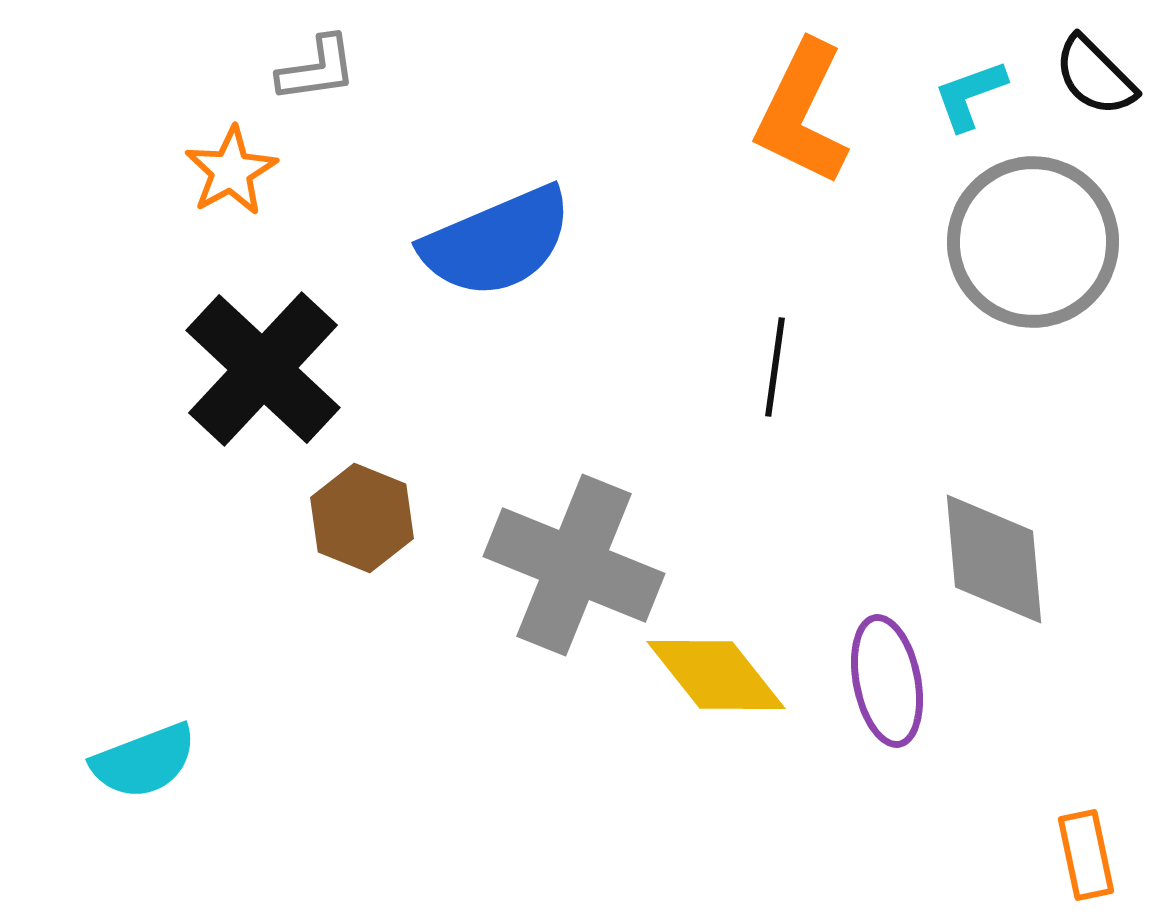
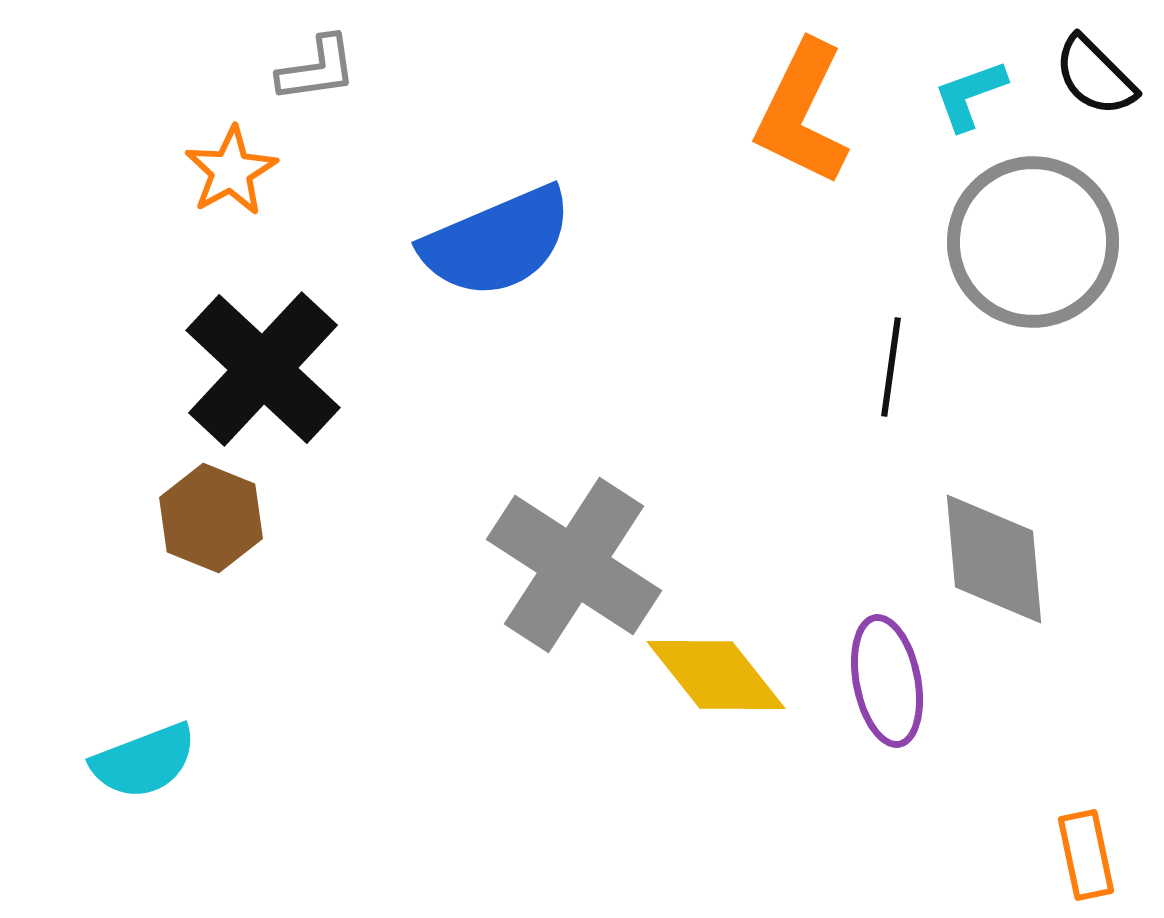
black line: moved 116 px right
brown hexagon: moved 151 px left
gray cross: rotated 11 degrees clockwise
